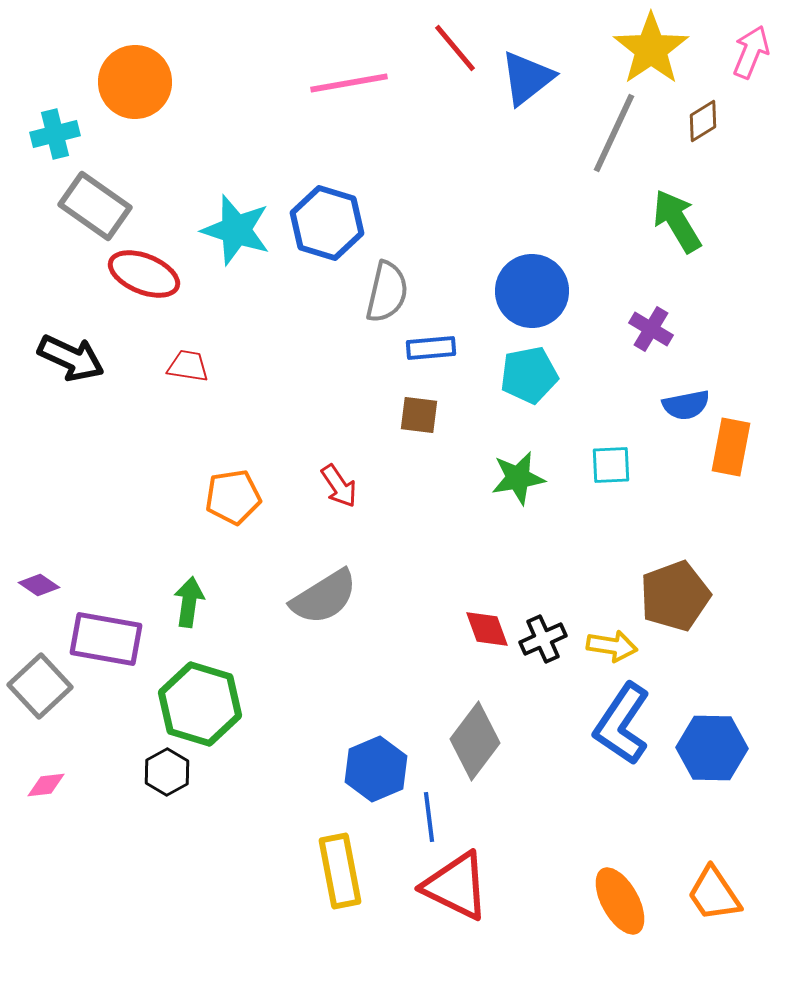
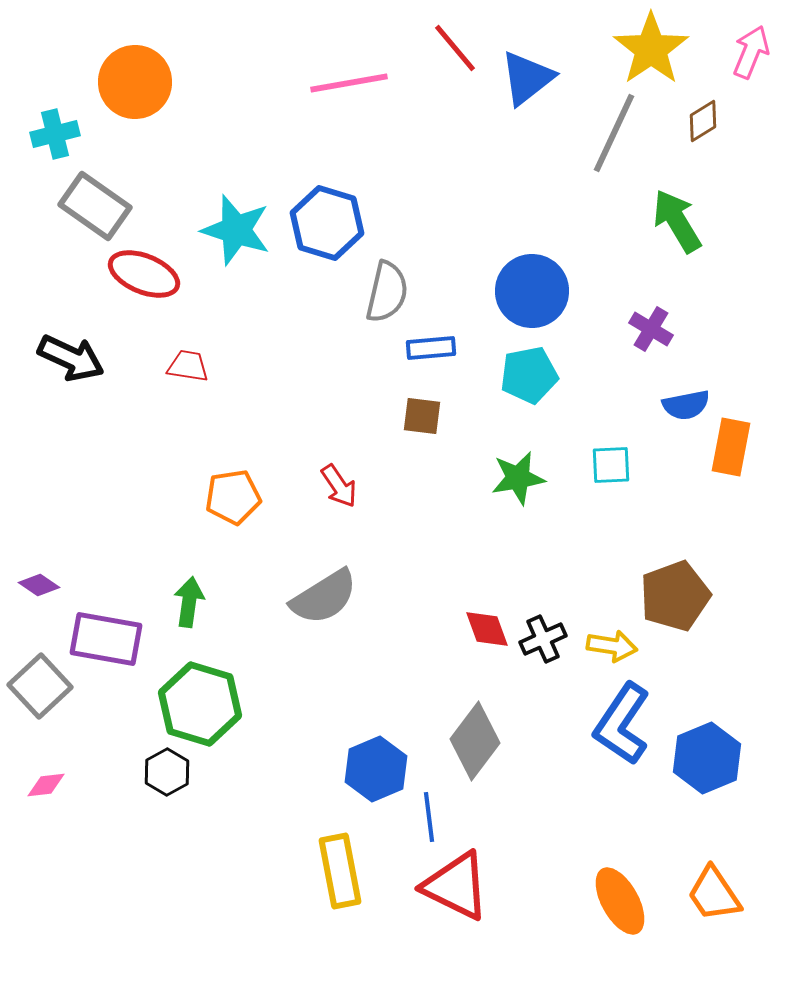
brown square at (419, 415): moved 3 px right, 1 px down
blue hexagon at (712, 748): moved 5 px left, 10 px down; rotated 24 degrees counterclockwise
